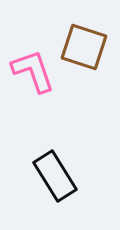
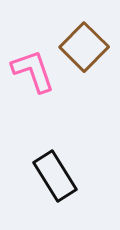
brown square: rotated 27 degrees clockwise
